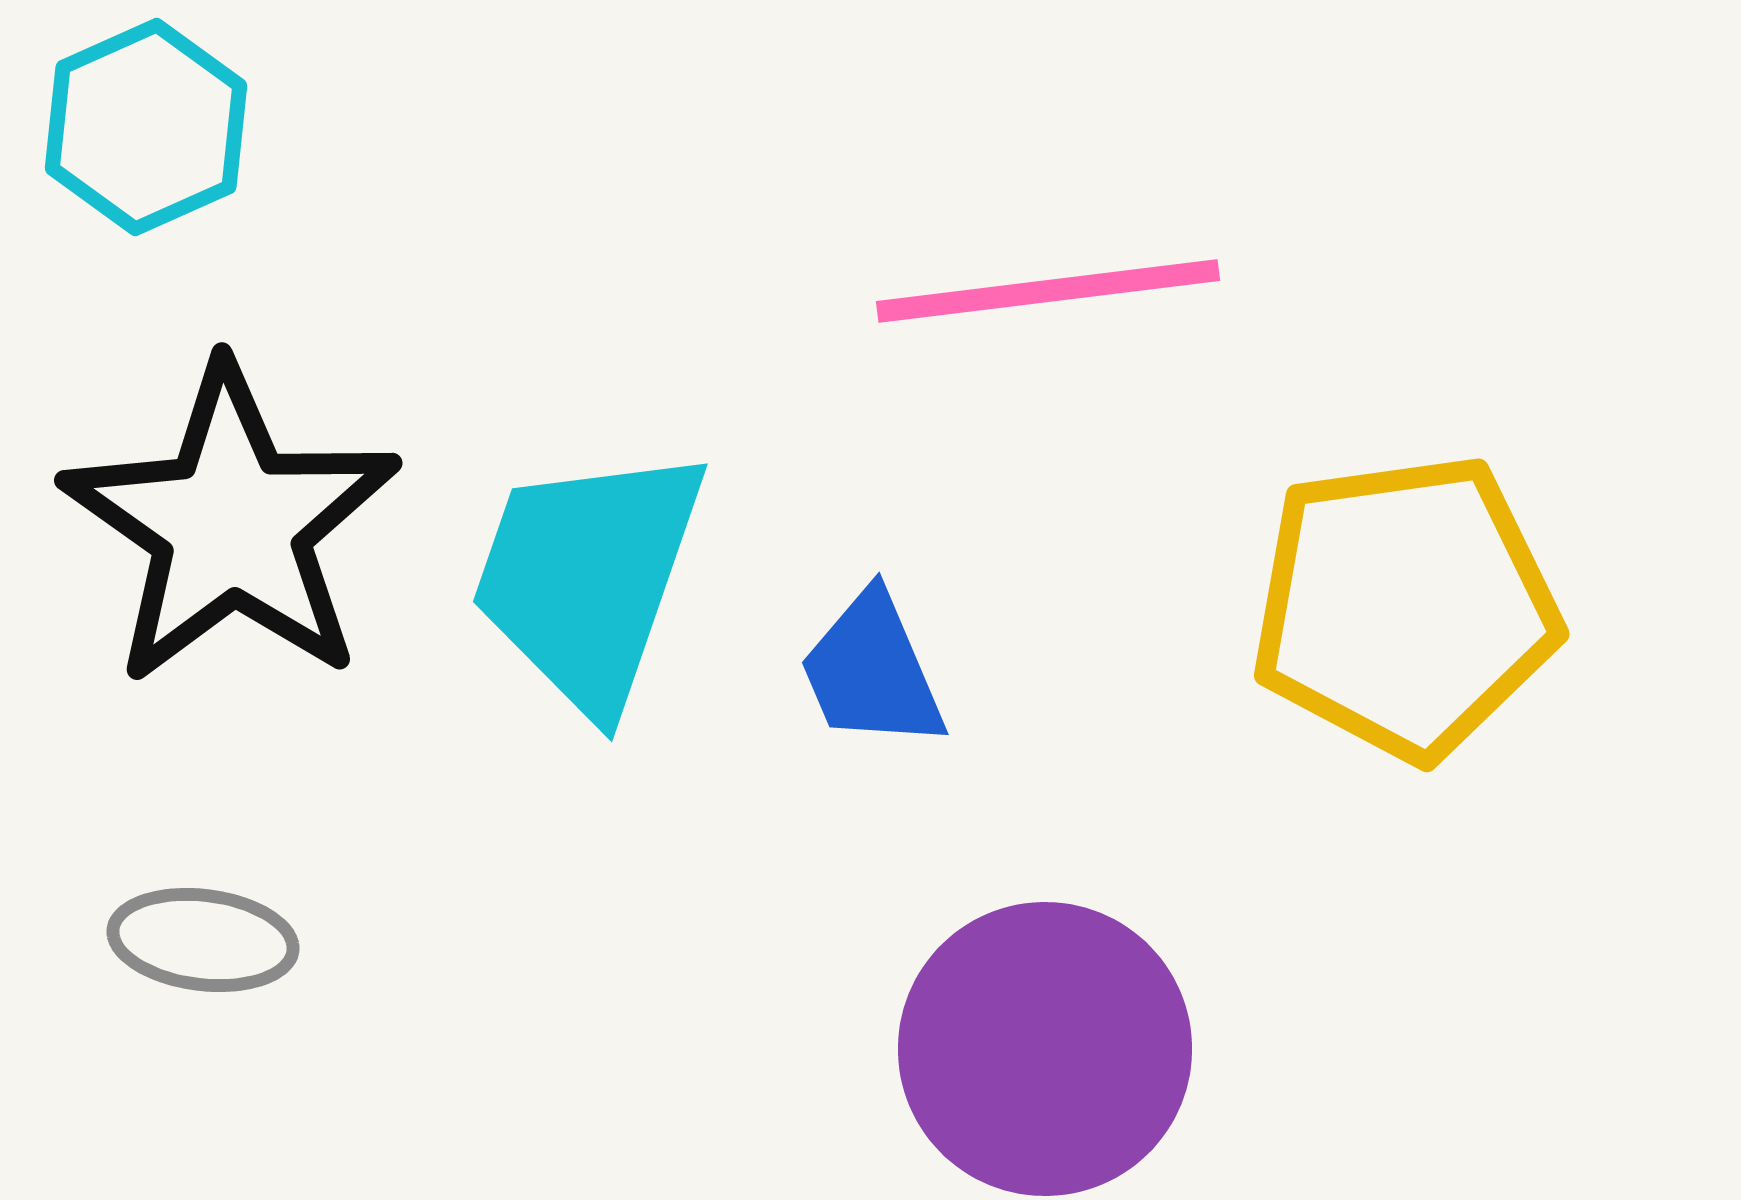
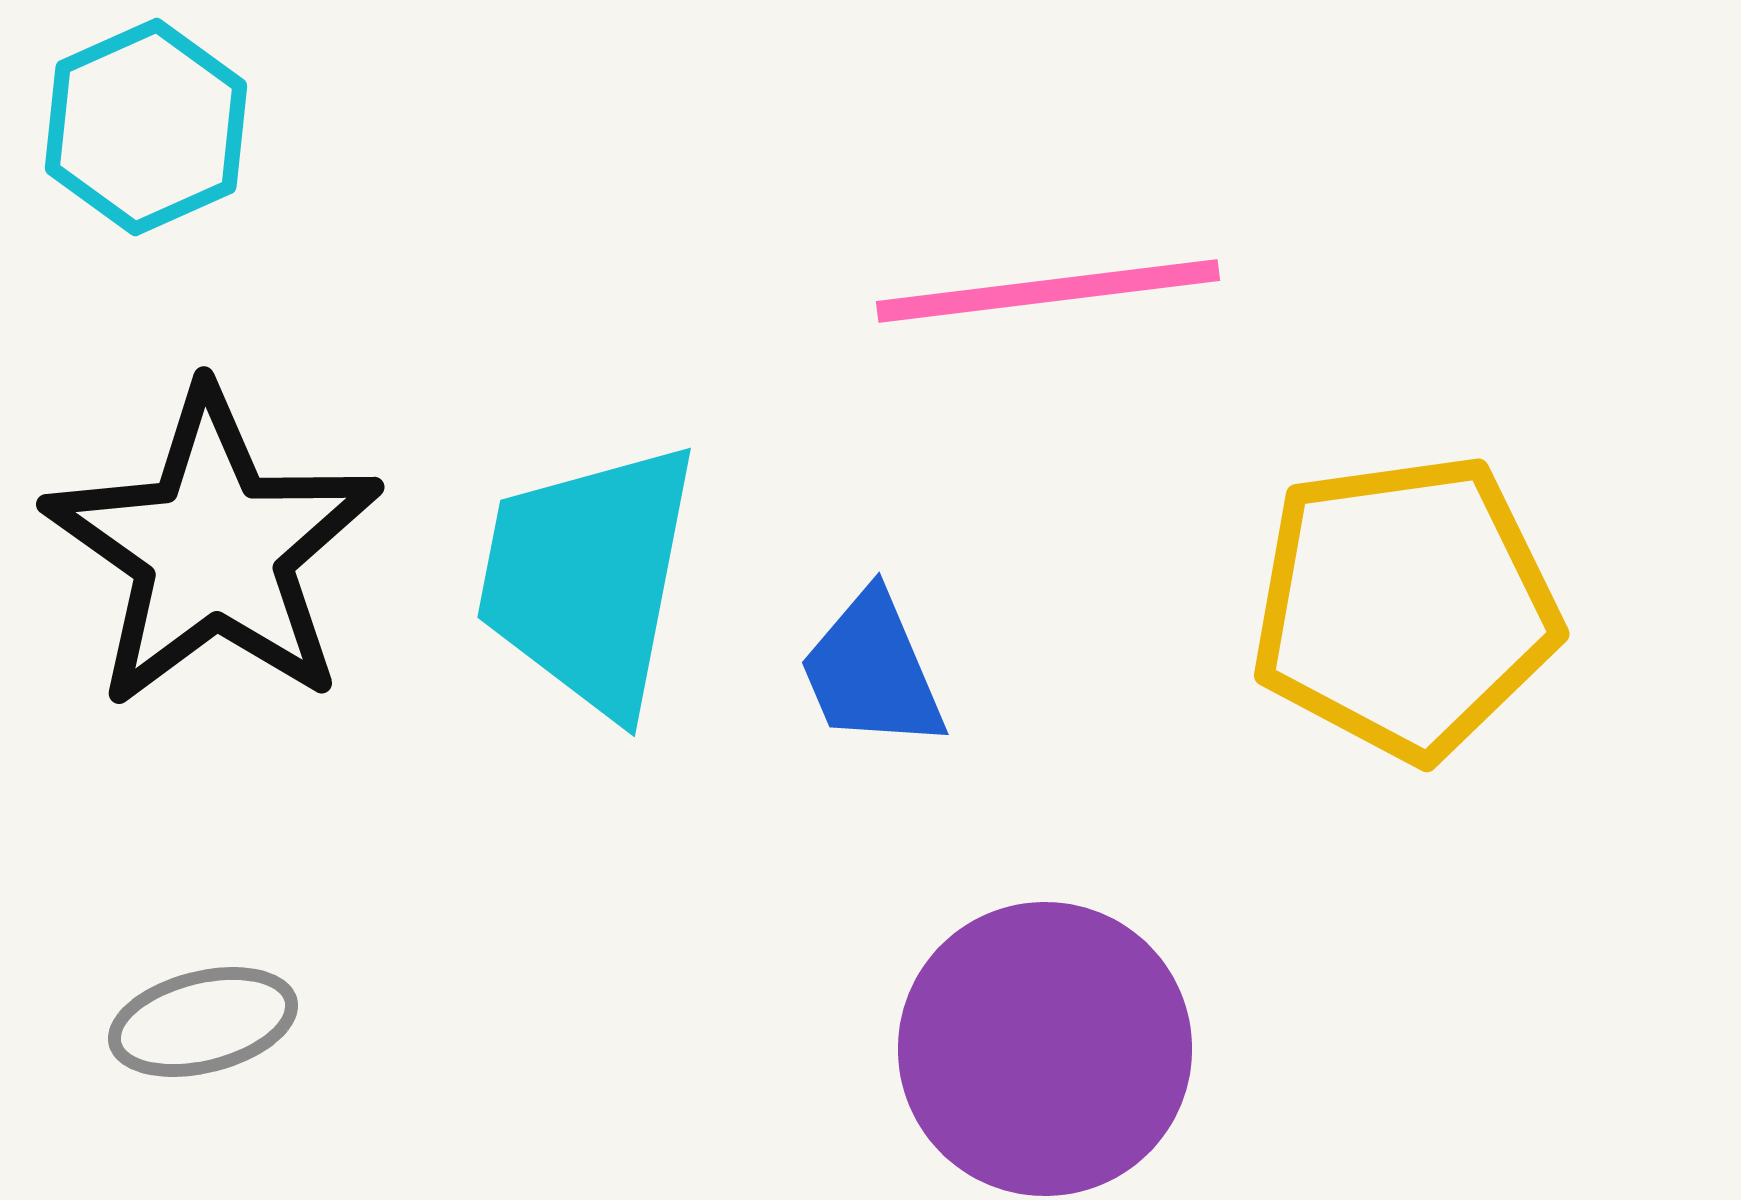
black star: moved 18 px left, 24 px down
cyan trapezoid: rotated 8 degrees counterclockwise
gray ellipse: moved 82 px down; rotated 21 degrees counterclockwise
